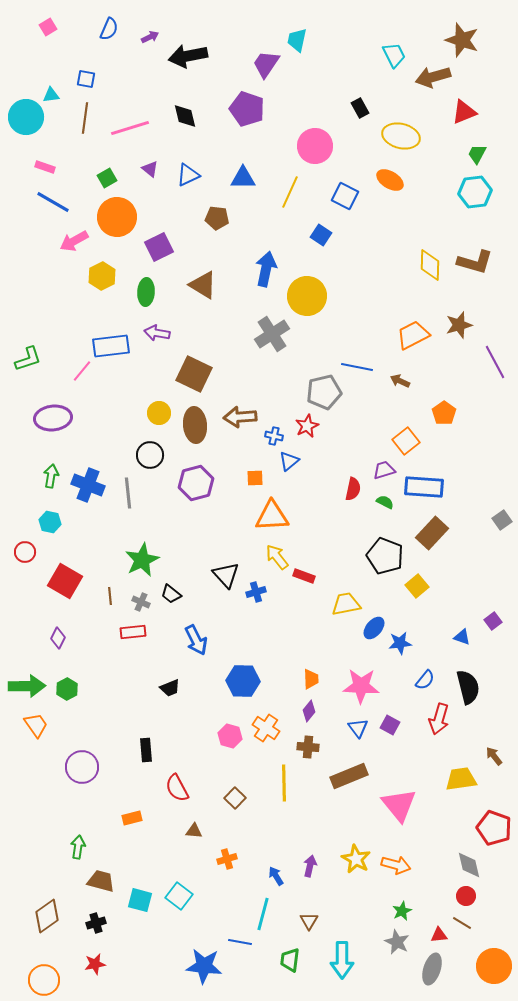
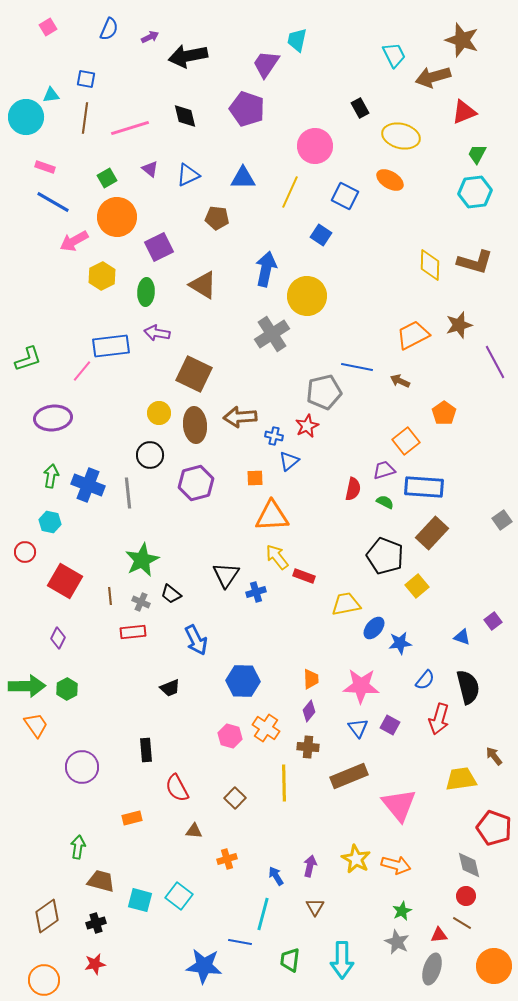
black triangle at (226, 575): rotated 16 degrees clockwise
brown triangle at (309, 921): moved 6 px right, 14 px up
